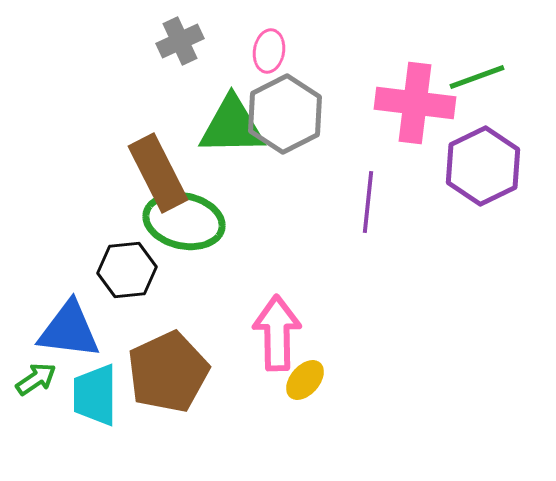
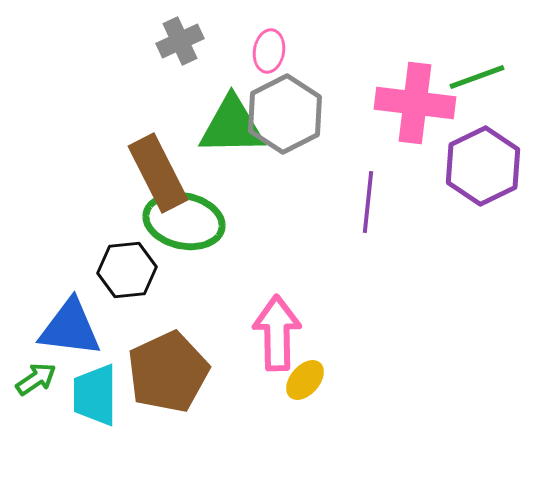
blue triangle: moved 1 px right, 2 px up
